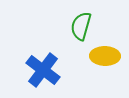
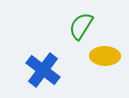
green semicircle: rotated 16 degrees clockwise
